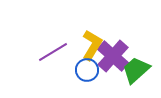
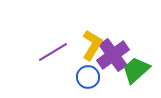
purple cross: moved 1 px up; rotated 12 degrees clockwise
blue circle: moved 1 px right, 7 px down
